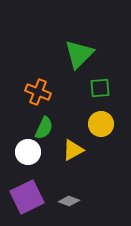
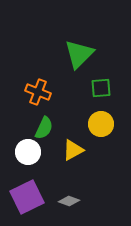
green square: moved 1 px right
